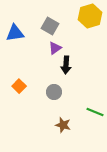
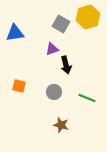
yellow hexagon: moved 2 px left, 1 px down
gray square: moved 11 px right, 2 px up
purple triangle: moved 3 px left, 1 px down; rotated 16 degrees clockwise
black arrow: rotated 18 degrees counterclockwise
orange square: rotated 32 degrees counterclockwise
green line: moved 8 px left, 14 px up
brown star: moved 2 px left
